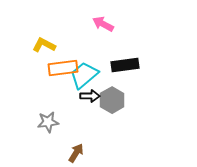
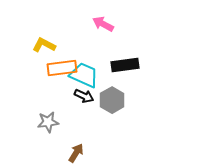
orange rectangle: moved 1 px left
cyan trapezoid: rotated 64 degrees clockwise
black arrow: moved 6 px left; rotated 24 degrees clockwise
